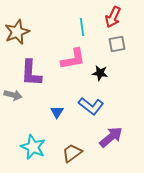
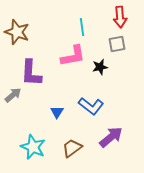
red arrow: moved 7 px right; rotated 30 degrees counterclockwise
brown star: rotated 30 degrees counterclockwise
pink L-shape: moved 3 px up
black star: moved 6 px up; rotated 21 degrees counterclockwise
gray arrow: rotated 54 degrees counterclockwise
brown trapezoid: moved 5 px up
